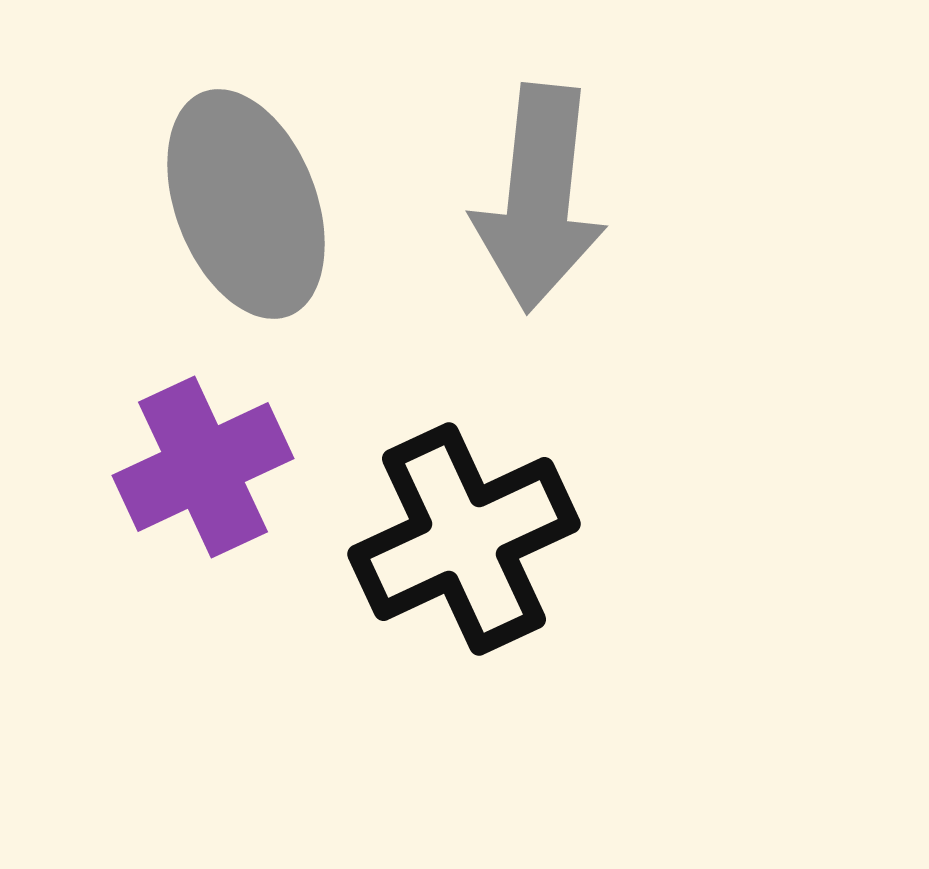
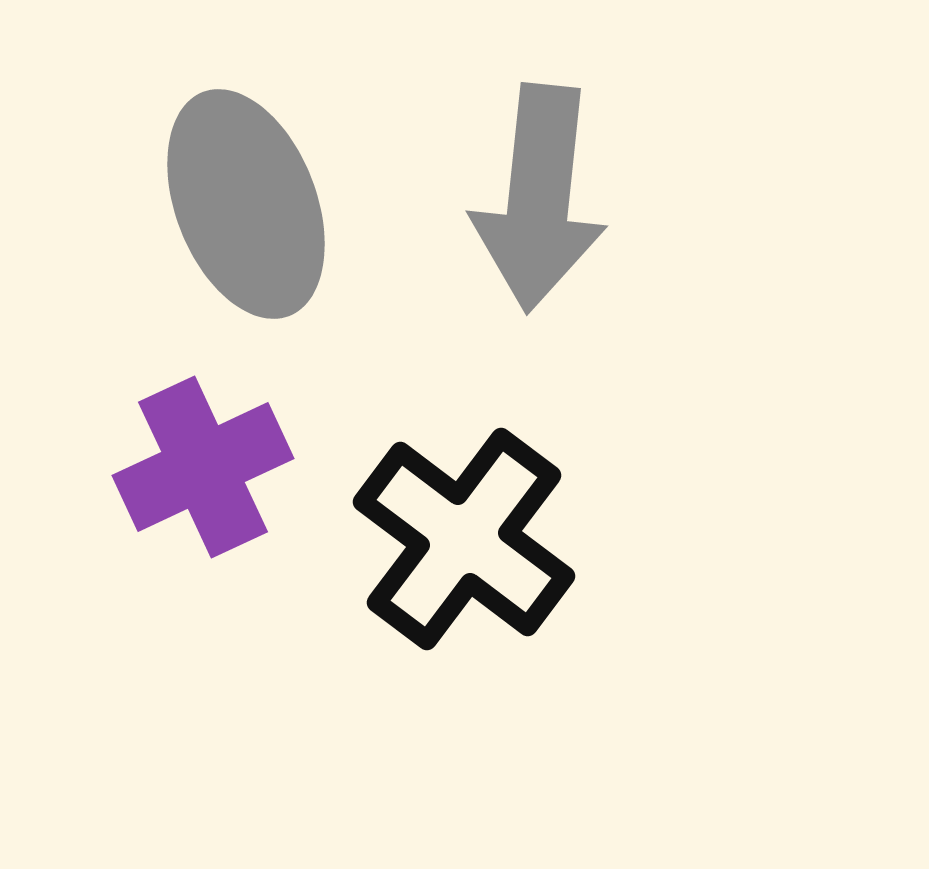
black cross: rotated 28 degrees counterclockwise
